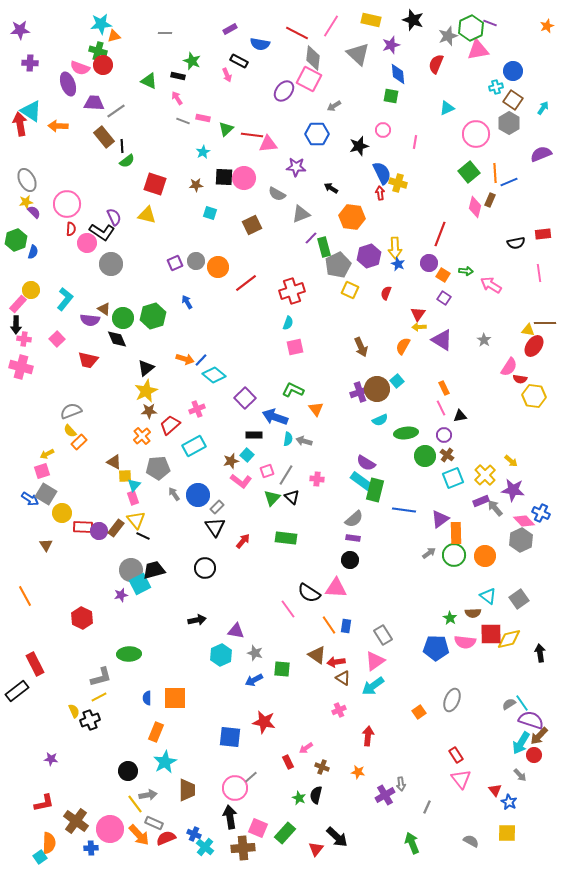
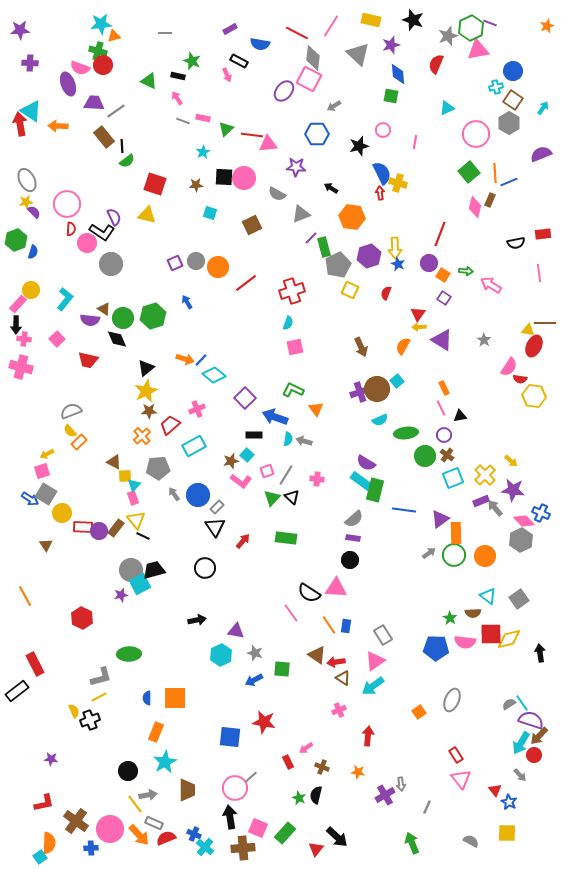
red ellipse at (534, 346): rotated 10 degrees counterclockwise
pink line at (288, 609): moved 3 px right, 4 px down
